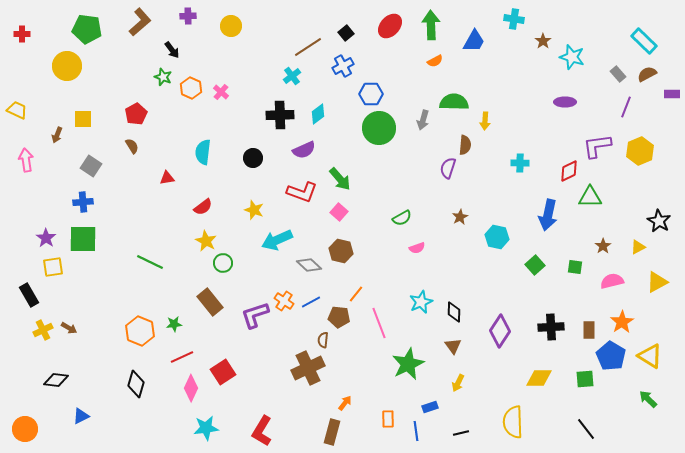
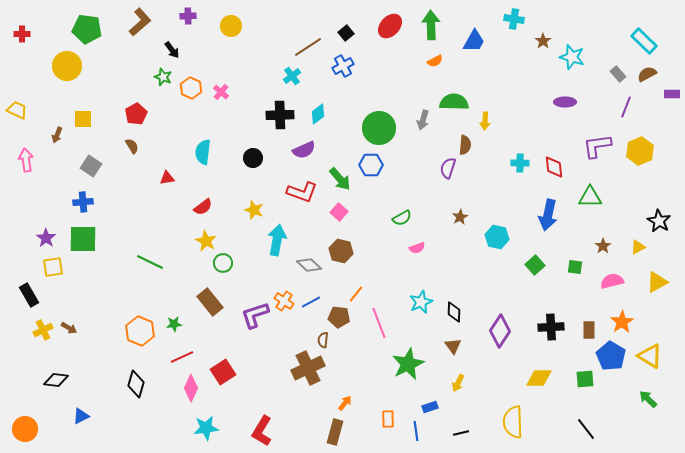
blue hexagon at (371, 94): moved 71 px down
red diamond at (569, 171): moved 15 px left, 4 px up; rotated 70 degrees counterclockwise
cyan arrow at (277, 240): rotated 124 degrees clockwise
brown rectangle at (332, 432): moved 3 px right
